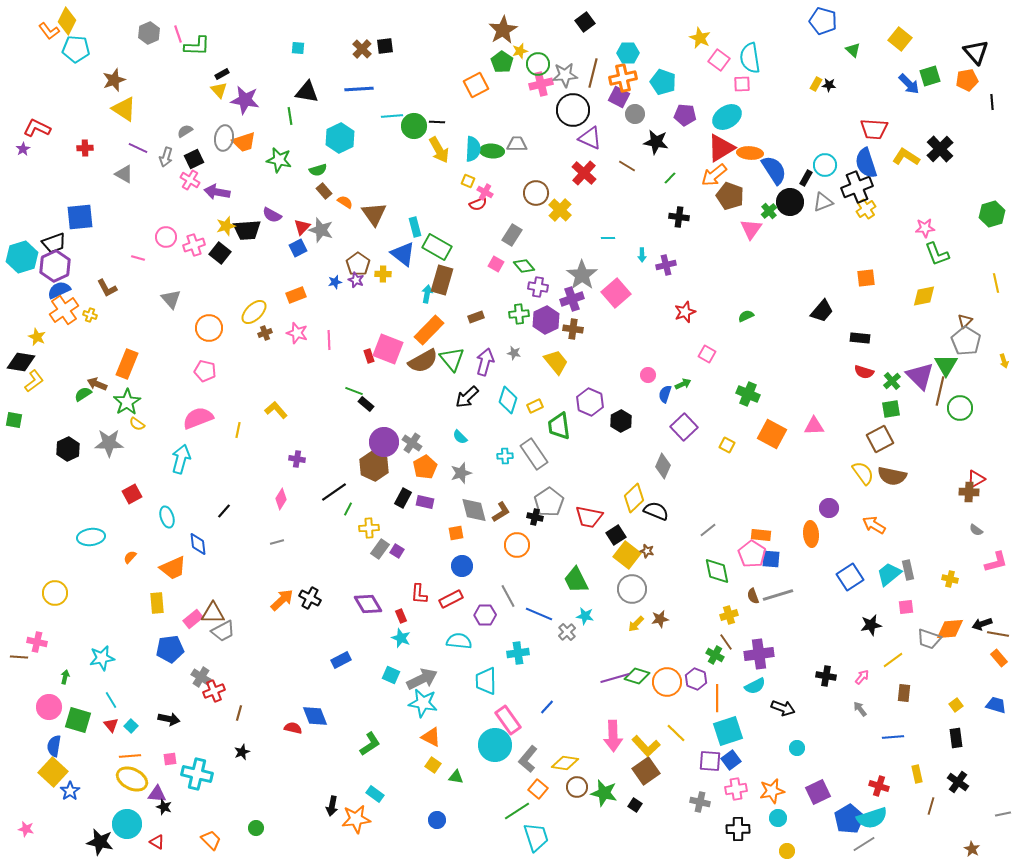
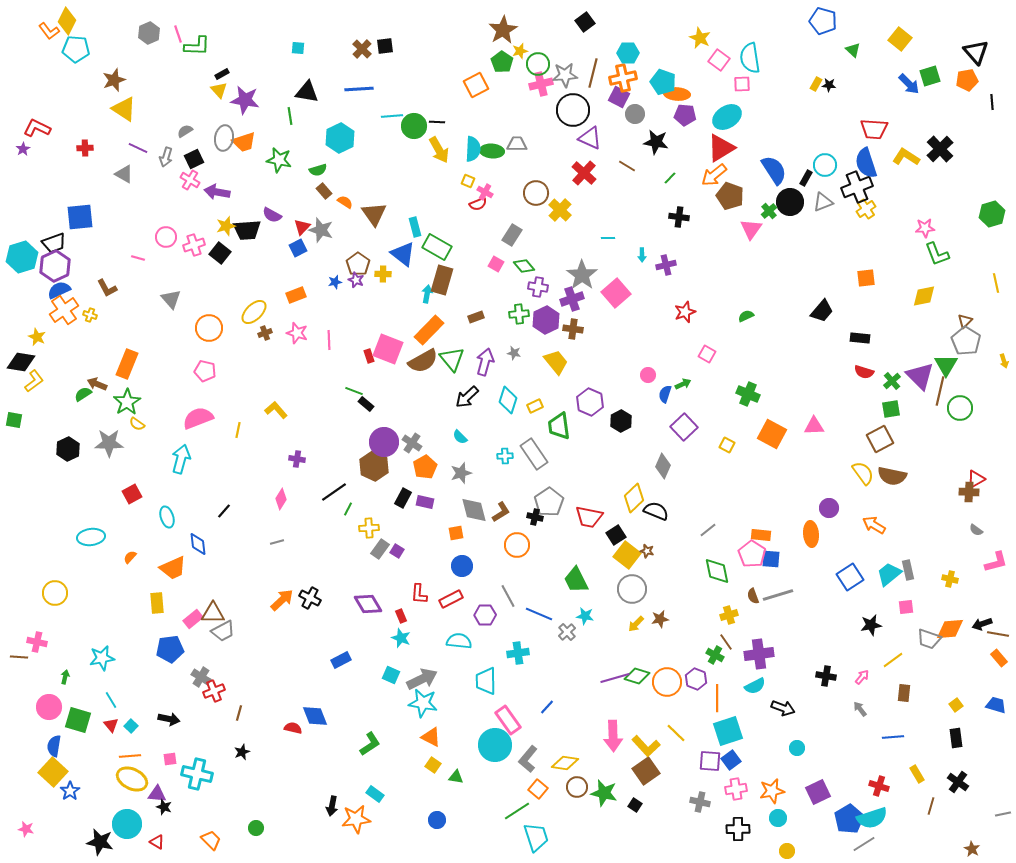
orange ellipse at (750, 153): moved 73 px left, 59 px up
yellow rectangle at (917, 774): rotated 18 degrees counterclockwise
